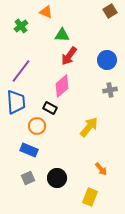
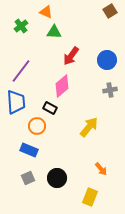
green triangle: moved 8 px left, 3 px up
red arrow: moved 2 px right
